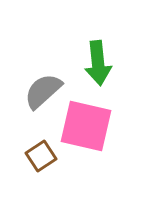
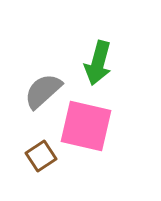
green arrow: rotated 21 degrees clockwise
